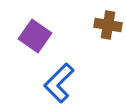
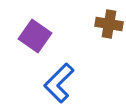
brown cross: moved 1 px right, 1 px up
